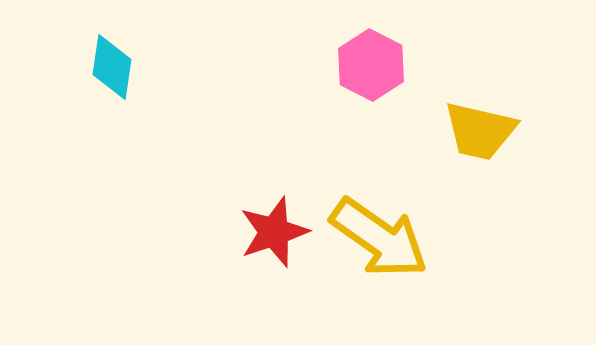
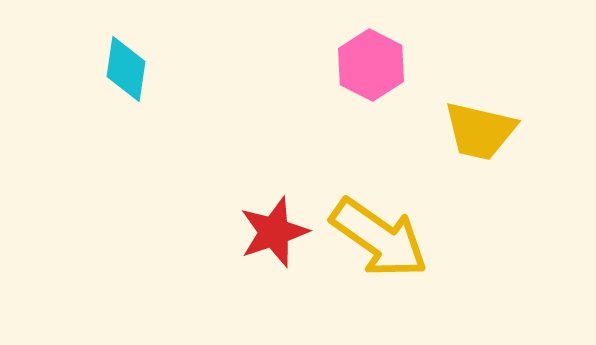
cyan diamond: moved 14 px right, 2 px down
